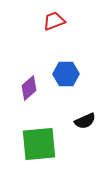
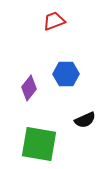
purple diamond: rotated 10 degrees counterclockwise
black semicircle: moved 1 px up
green square: rotated 15 degrees clockwise
